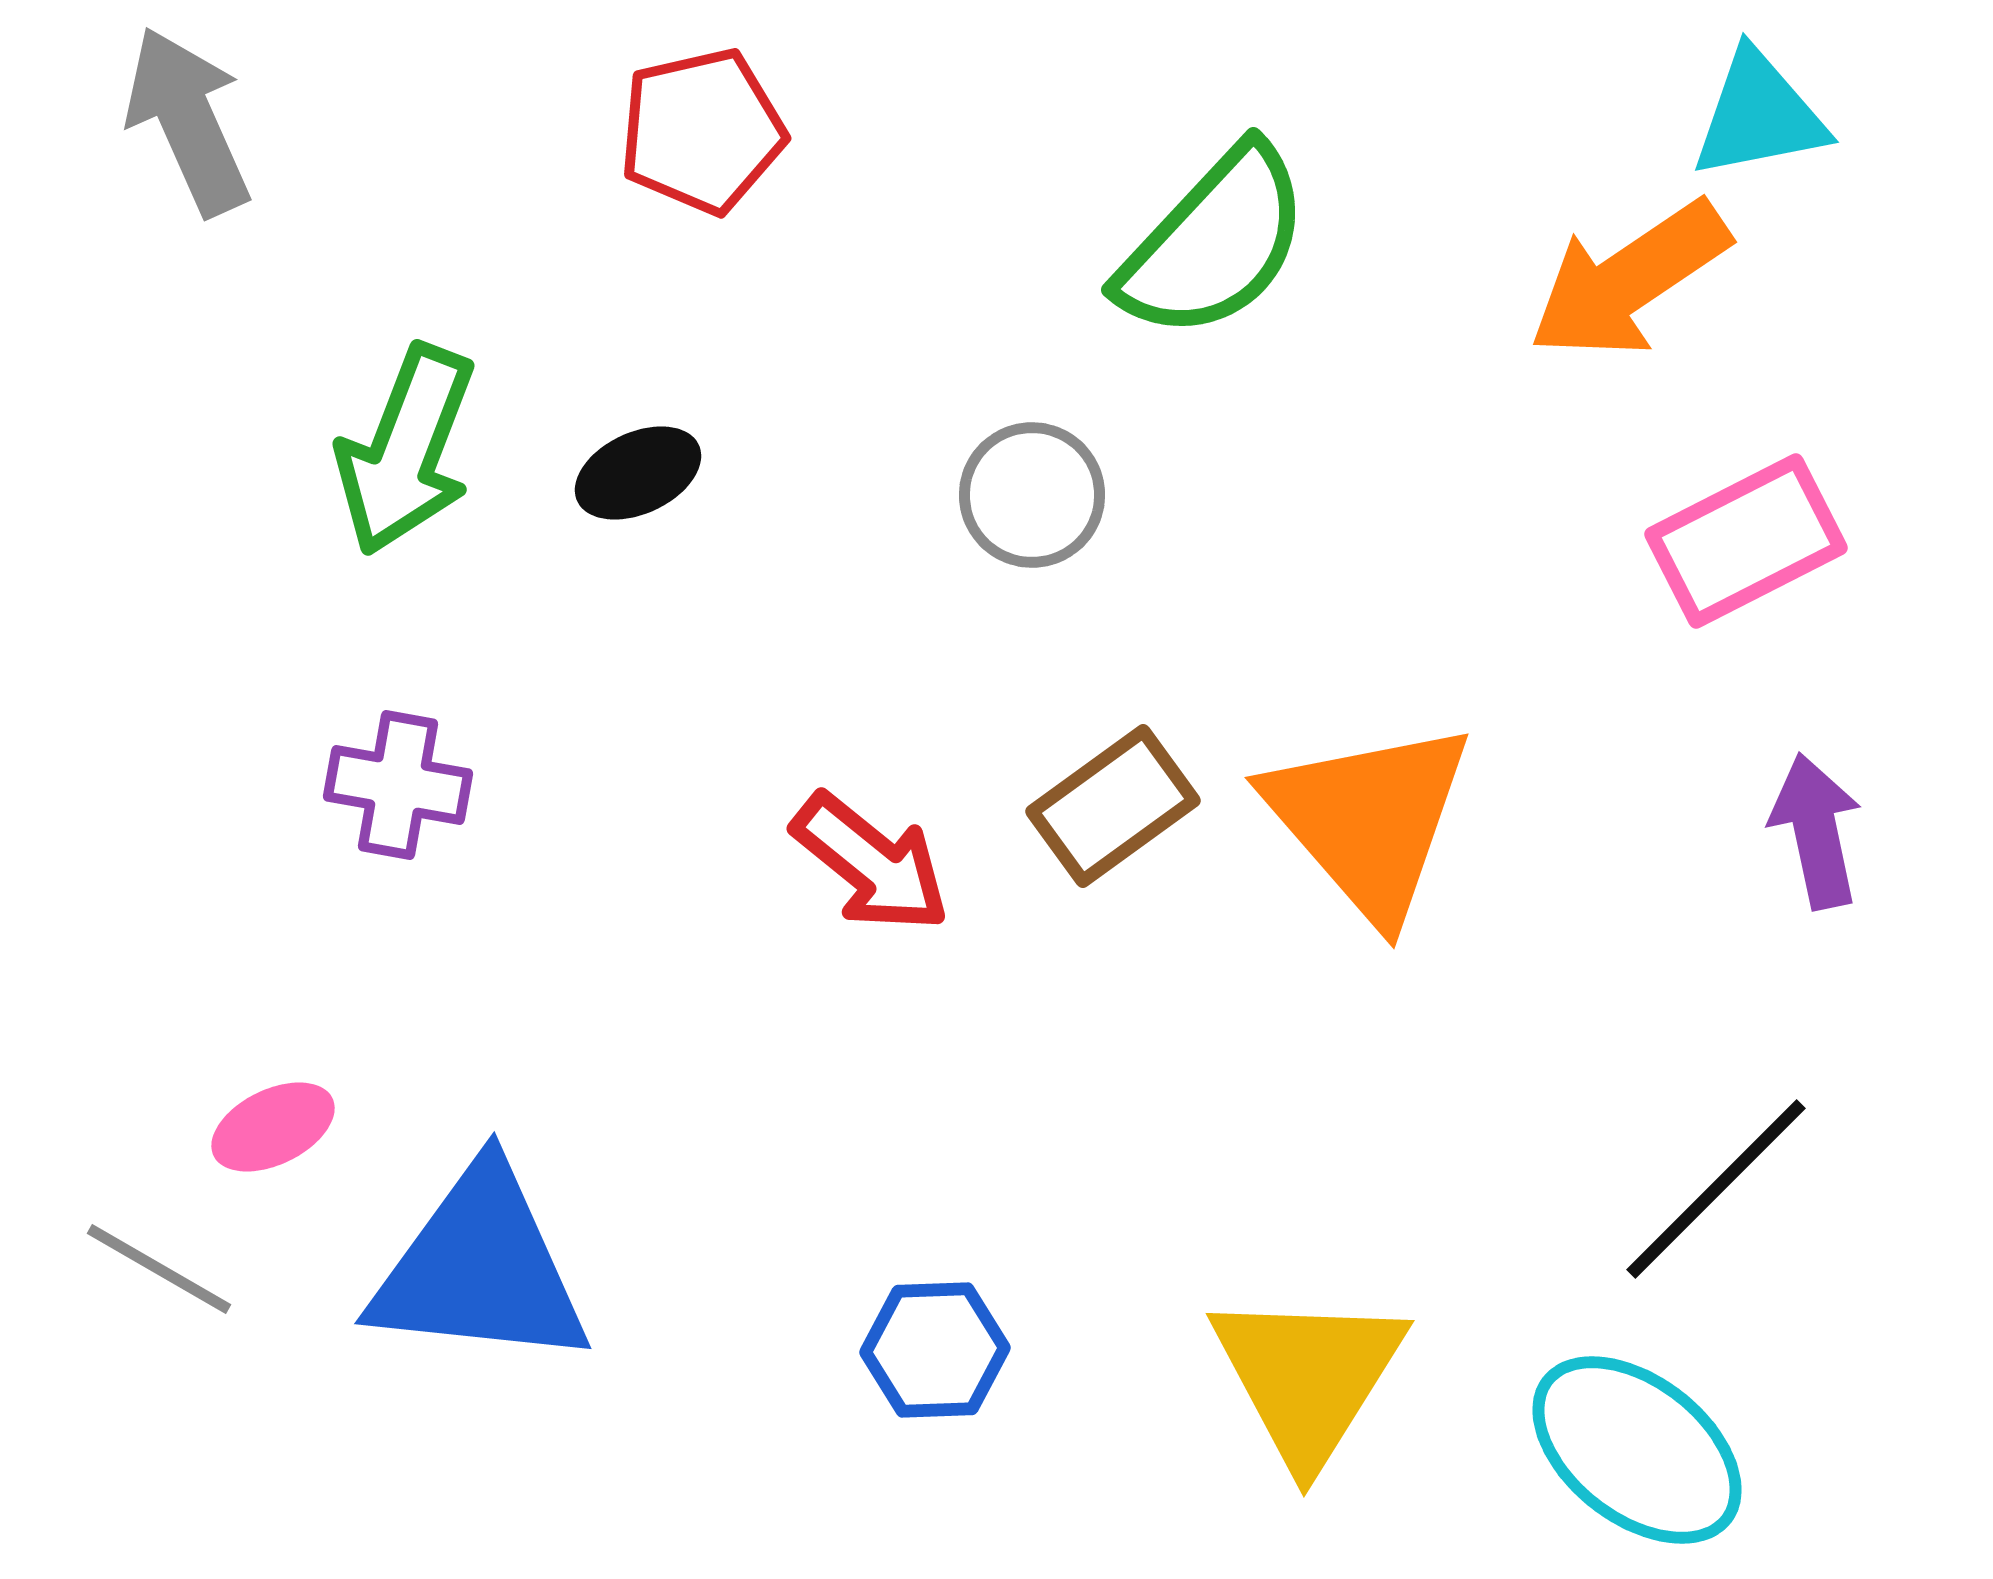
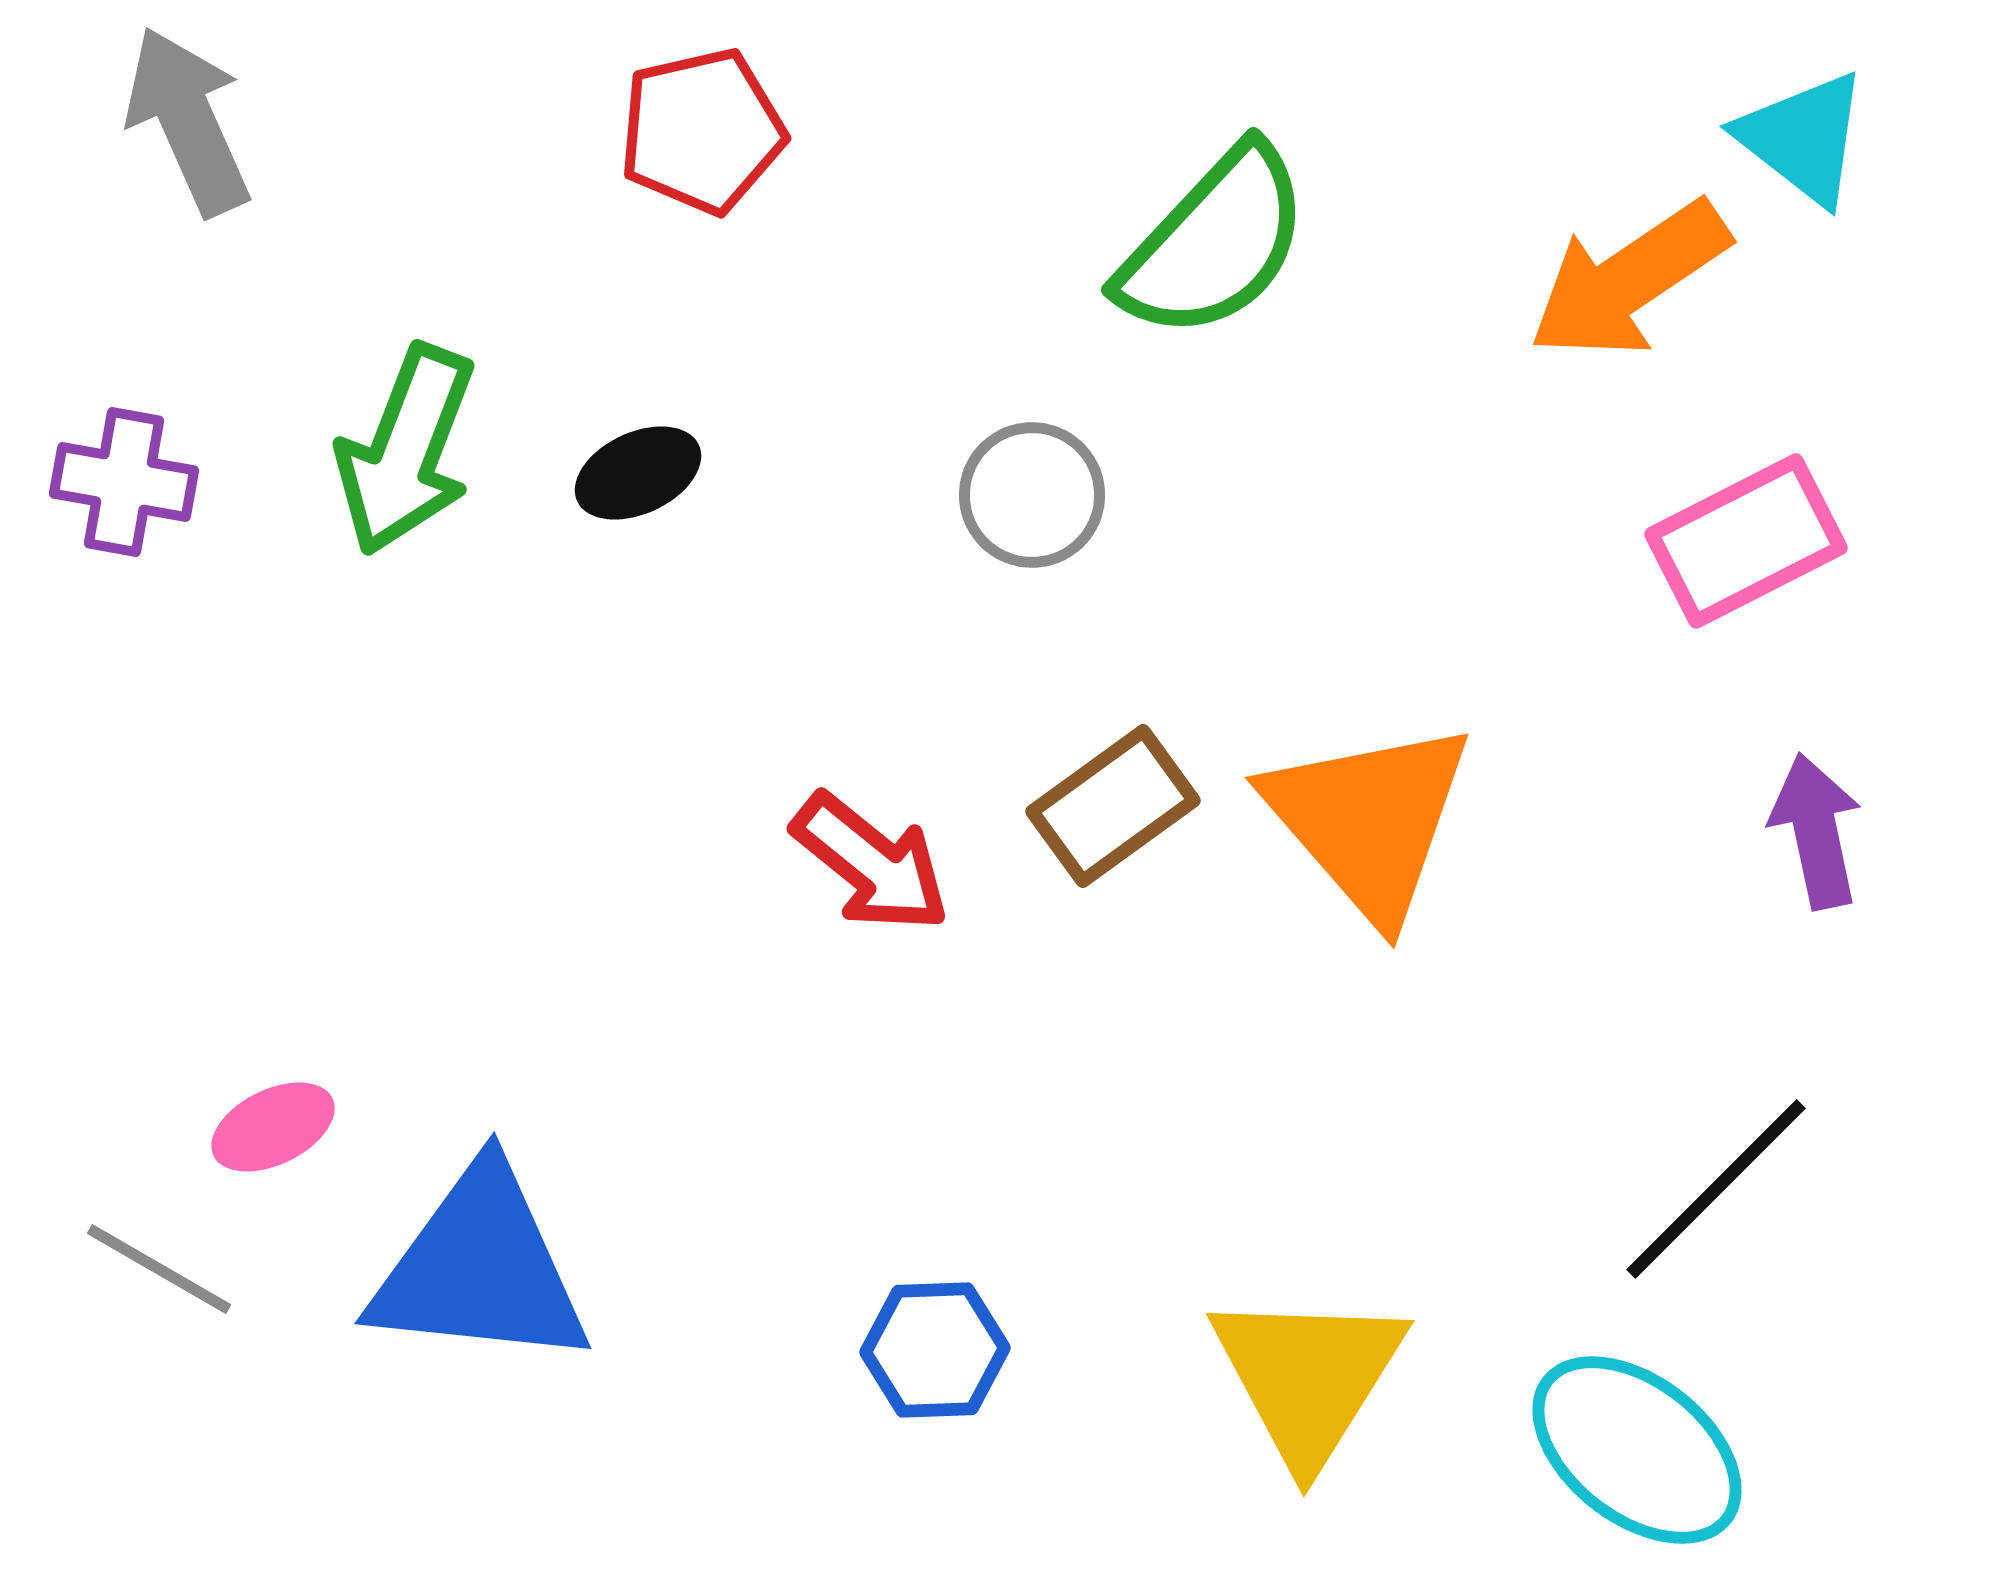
cyan triangle: moved 44 px right, 23 px down; rotated 49 degrees clockwise
purple cross: moved 274 px left, 303 px up
